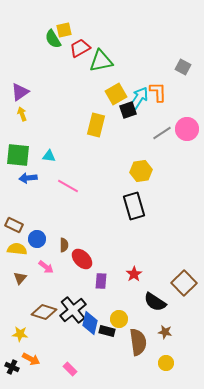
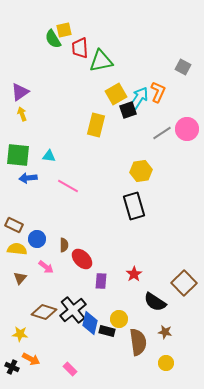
red trapezoid at (80, 48): rotated 65 degrees counterclockwise
orange L-shape at (158, 92): rotated 25 degrees clockwise
